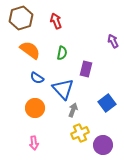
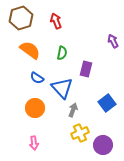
blue triangle: moved 1 px left, 1 px up
